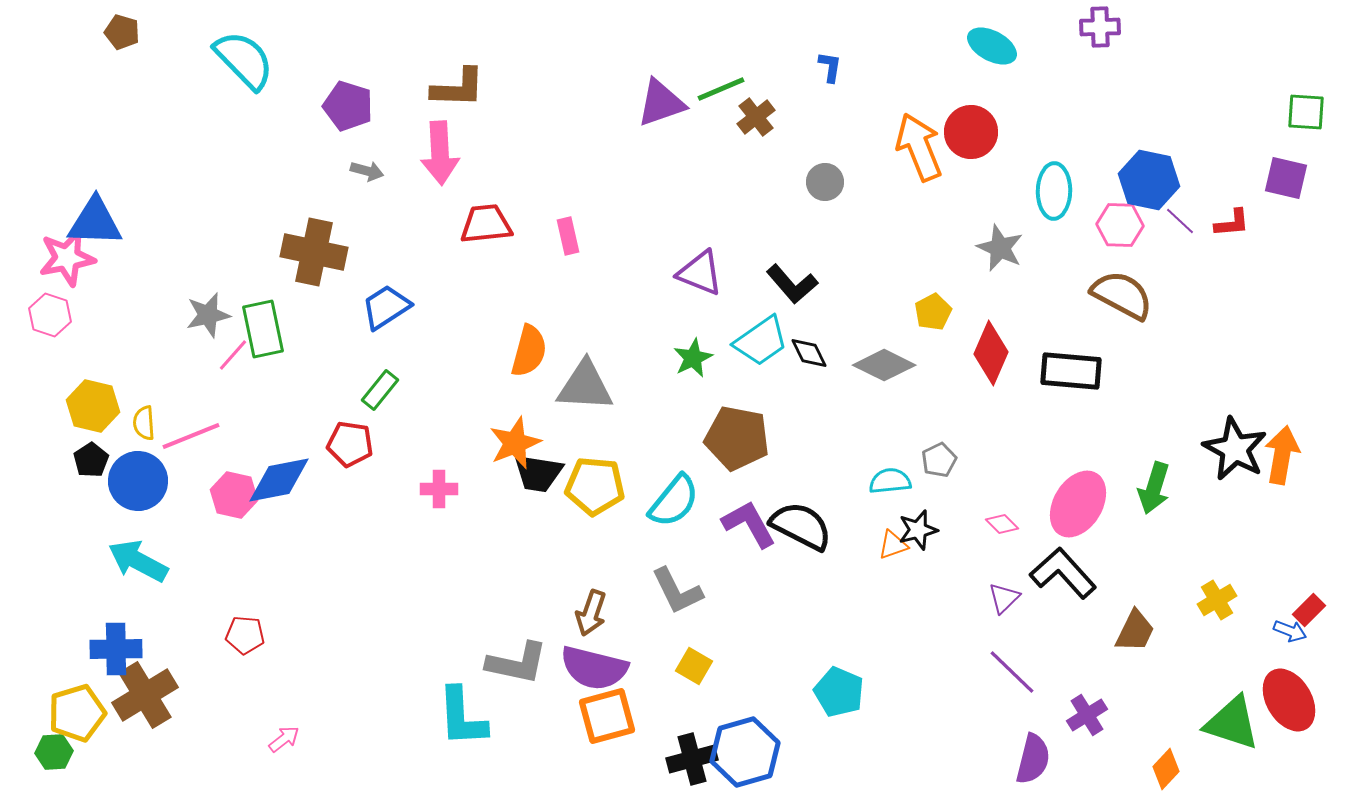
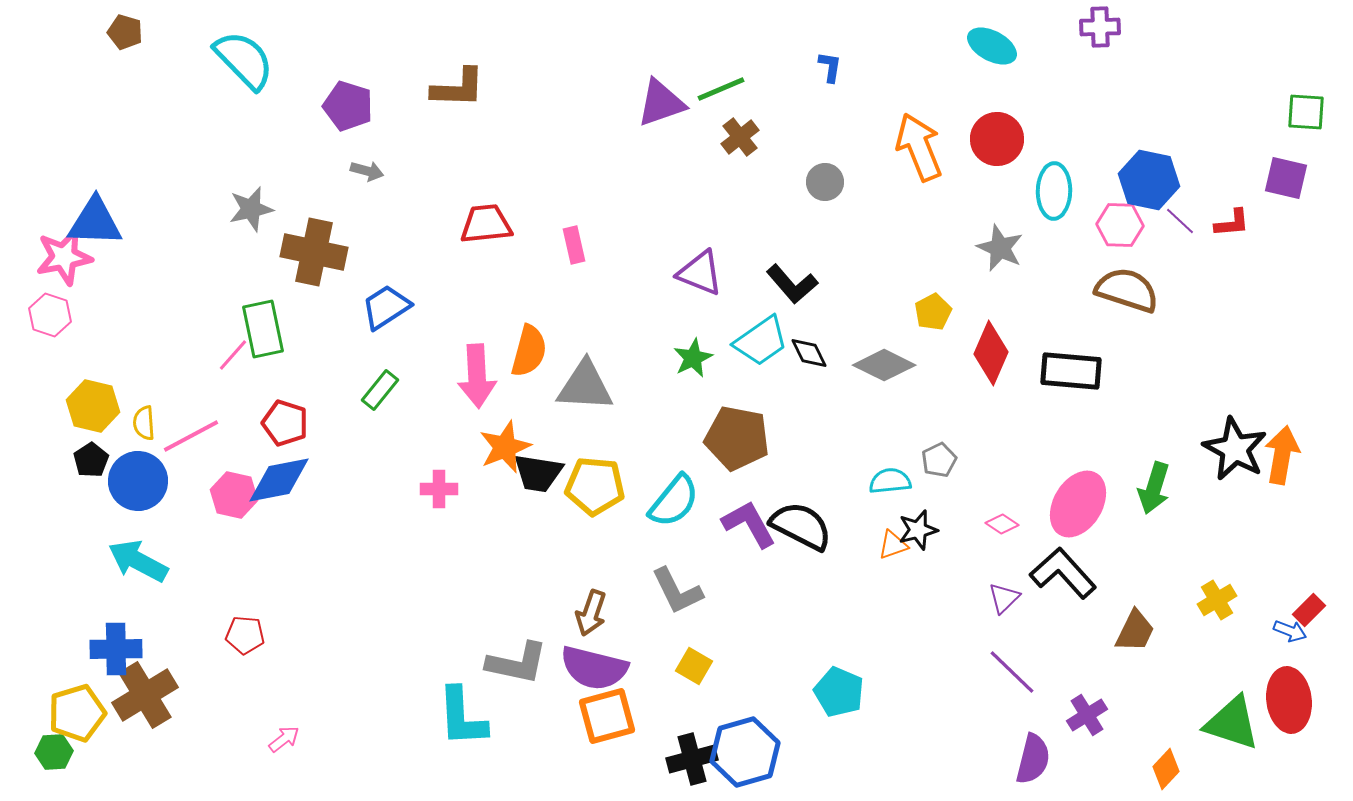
brown pentagon at (122, 32): moved 3 px right
brown cross at (756, 117): moved 16 px left, 20 px down
red circle at (971, 132): moved 26 px right, 7 px down
pink arrow at (440, 153): moved 37 px right, 223 px down
pink rectangle at (568, 236): moved 6 px right, 9 px down
pink star at (67, 258): moved 3 px left, 1 px up
brown semicircle at (1122, 295): moved 5 px right, 5 px up; rotated 10 degrees counterclockwise
gray star at (208, 315): moved 43 px right, 106 px up
pink line at (191, 436): rotated 6 degrees counterclockwise
orange star at (515, 443): moved 10 px left, 4 px down
red pentagon at (350, 444): moved 65 px left, 21 px up; rotated 9 degrees clockwise
pink diamond at (1002, 524): rotated 12 degrees counterclockwise
red ellipse at (1289, 700): rotated 24 degrees clockwise
